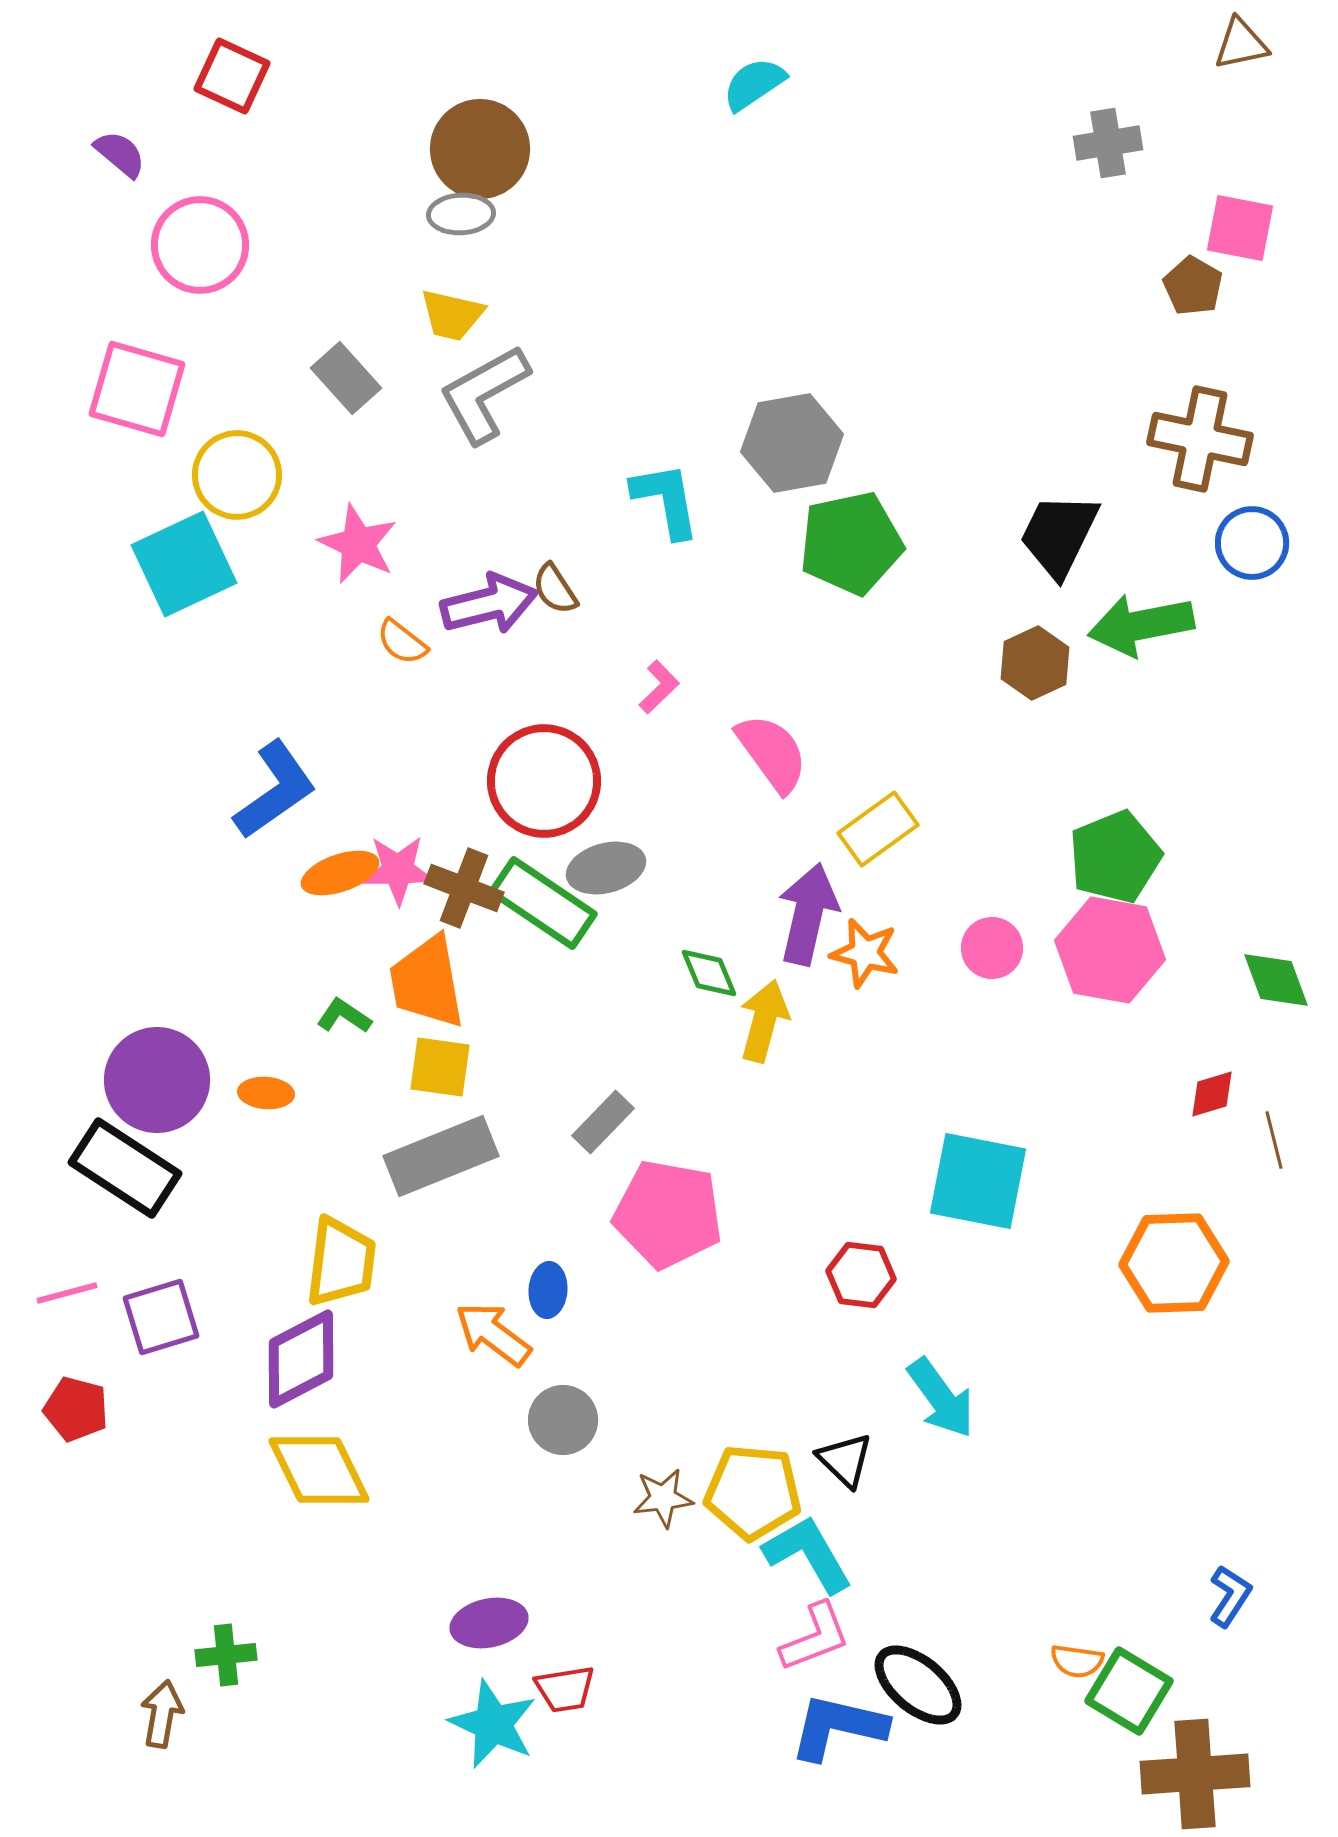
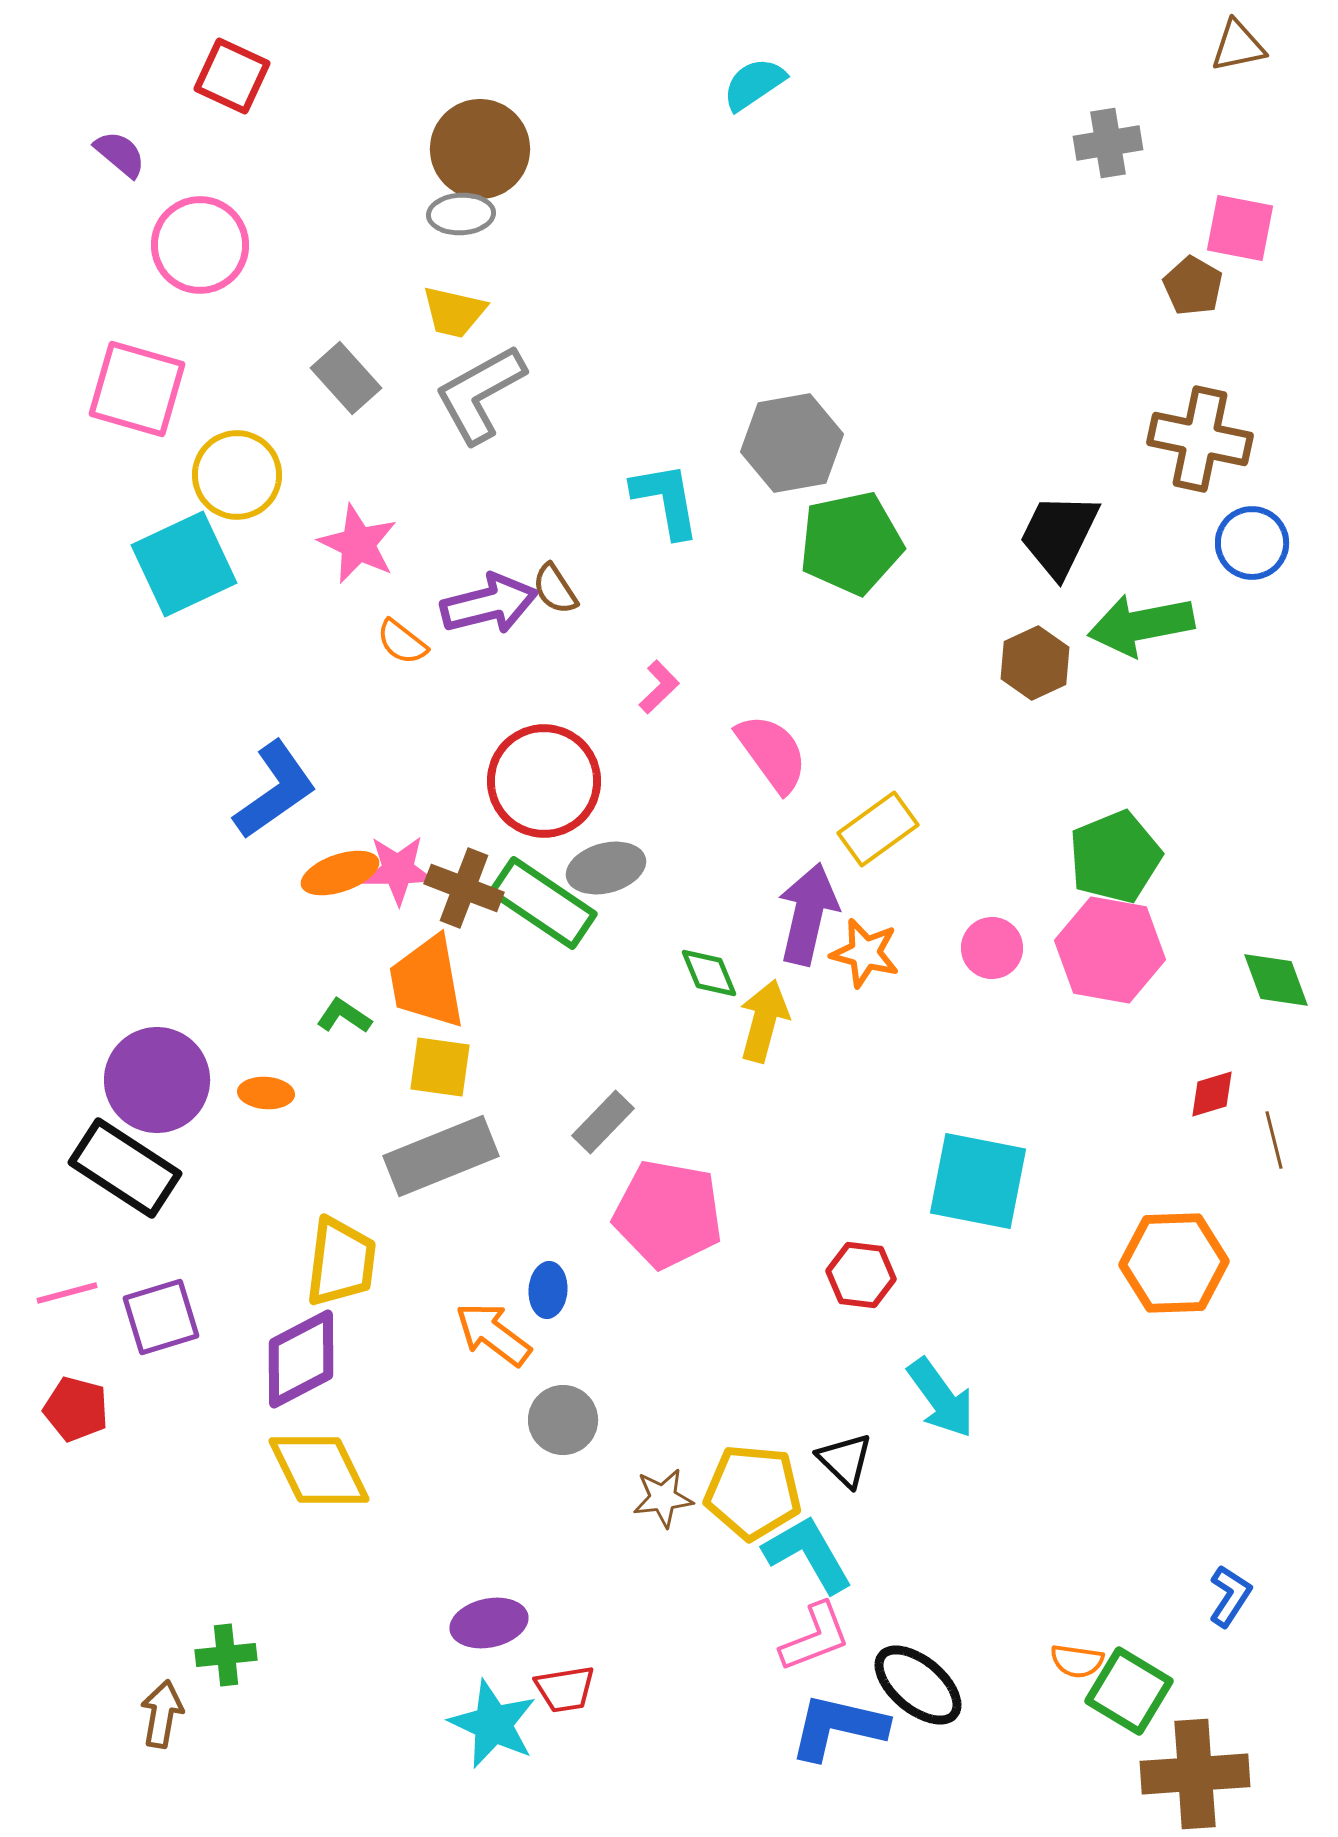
brown triangle at (1241, 44): moved 3 px left, 2 px down
yellow trapezoid at (452, 315): moved 2 px right, 3 px up
gray L-shape at (484, 394): moved 4 px left
